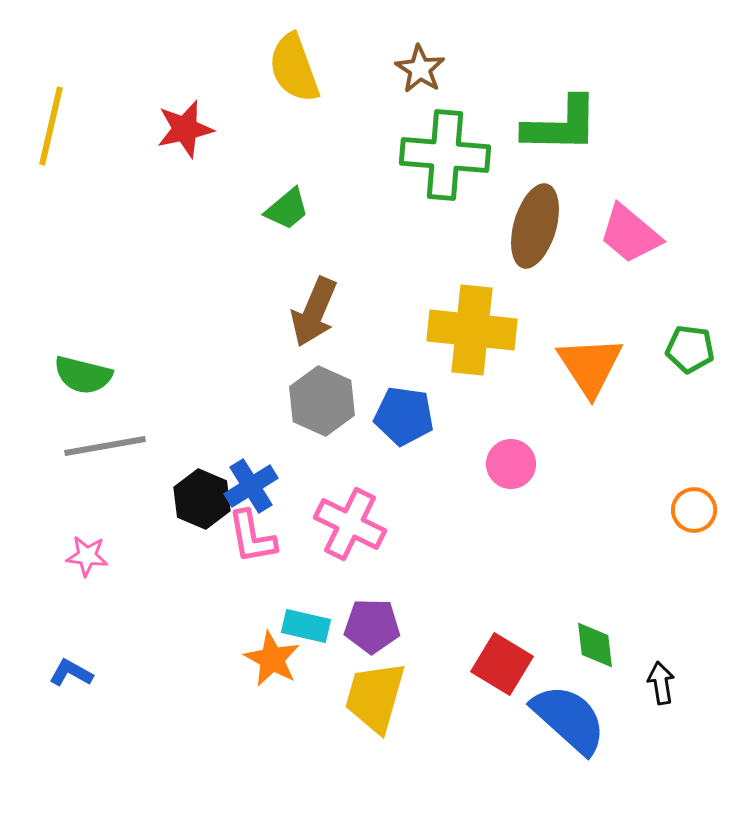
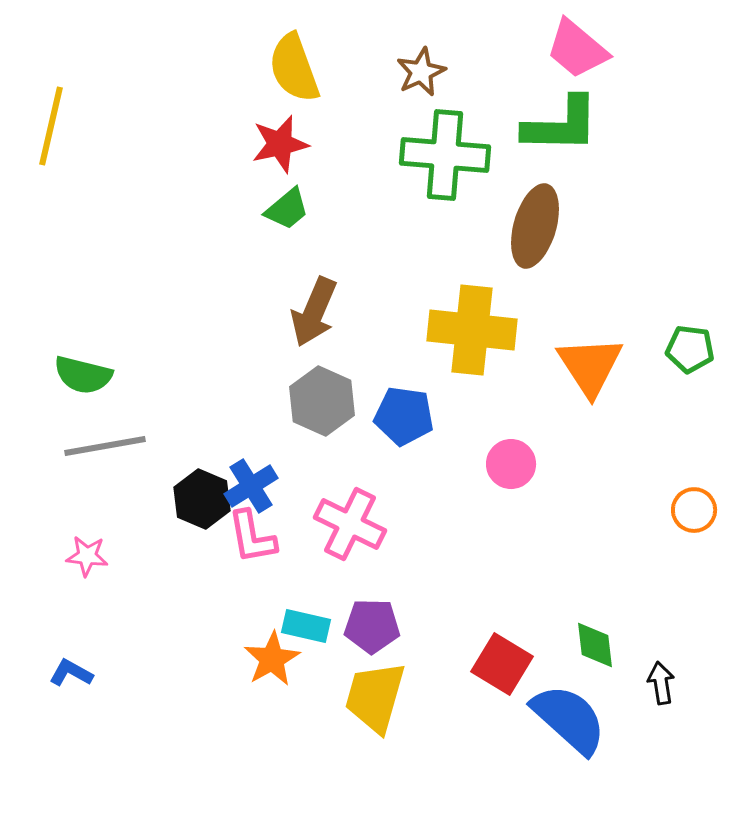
brown star: moved 1 px right, 3 px down; rotated 15 degrees clockwise
red star: moved 95 px right, 15 px down
pink trapezoid: moved 53 px left, 185 px up
orange star: rotated 14 degrees clockwise
